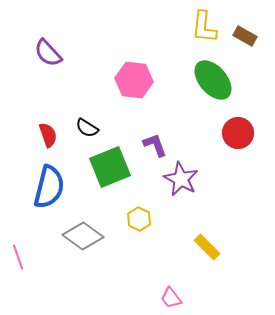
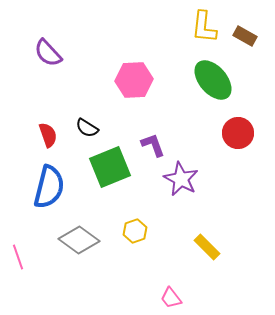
pink hexagon: rotated 9 degrees counterclockwise
purple L-shape: moved 2 px left
yellow hexagon: moved 4 px left, 12 px down; rotated 15 degrees clockwise
gray diamond: moved 4 px left, 4 px down
